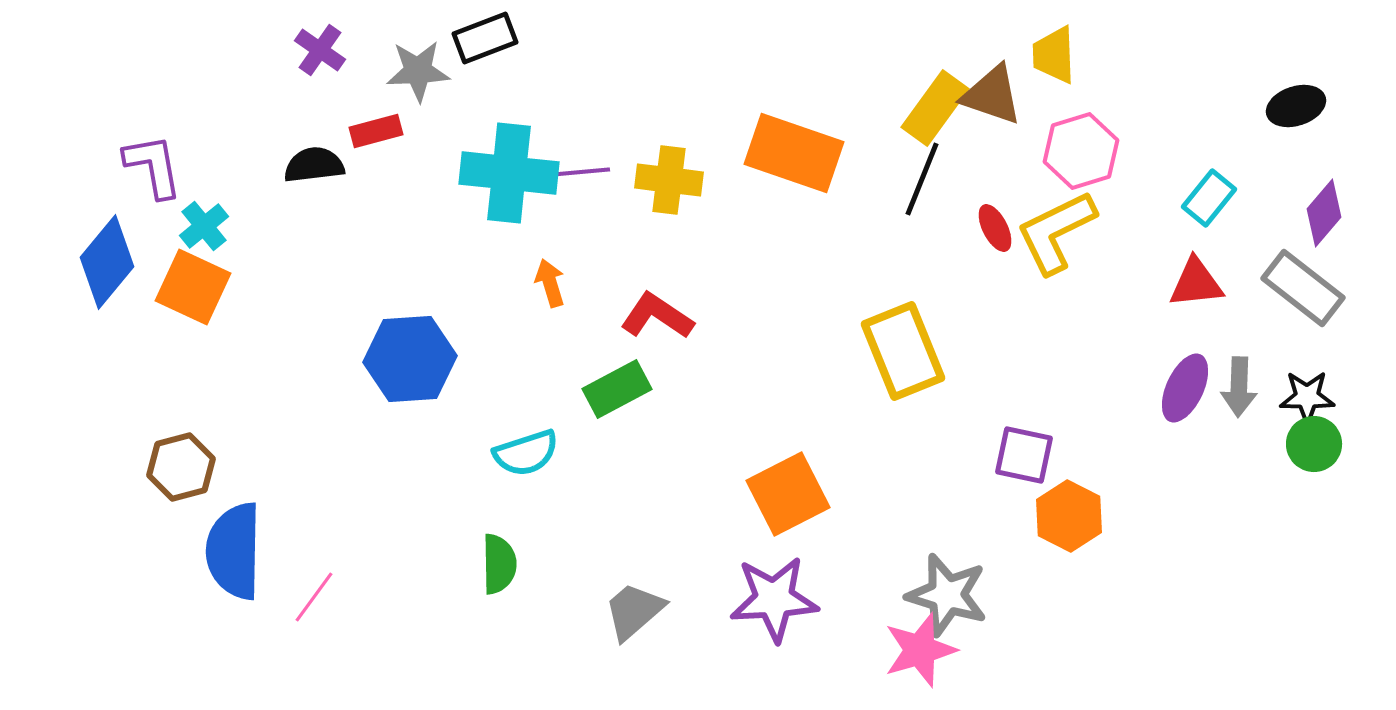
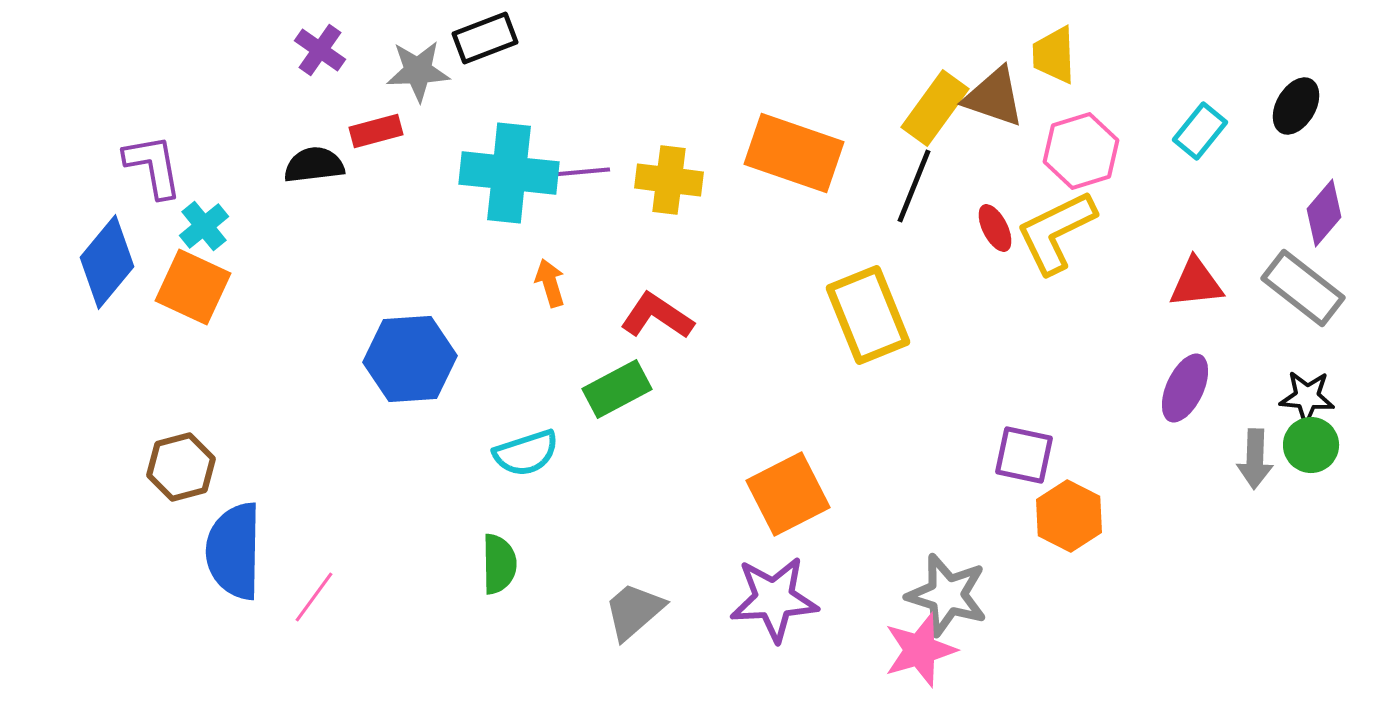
brown triangle at (992, 95): moved 2 px right, 2 px down
black ellipse at (1296, 106): rotated 42 degrees counterclockwise
black line at (922, 179): moved 8 px left, 7 px down
cyan rectangle at (1209, 198): moved 9 px left, 67 px up
yellow rectangle at (903, 351): moved 35 px left, 36 px up
gray arrow at (1239, 387): moved 16 px right, 72 px down
black star at (1307, 397): rotated 4 degrees clockwise
green circle at (1314, 444): moved 3 px left, 1 px down
